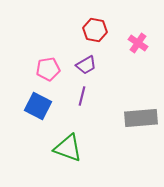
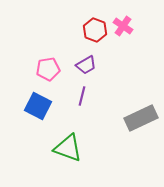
red hexagon: rotated 10 degrees clockwise
pink cross: moved 15 px left, 17 px up
gray rectangle: rotated 20 degrees counterclockwise
